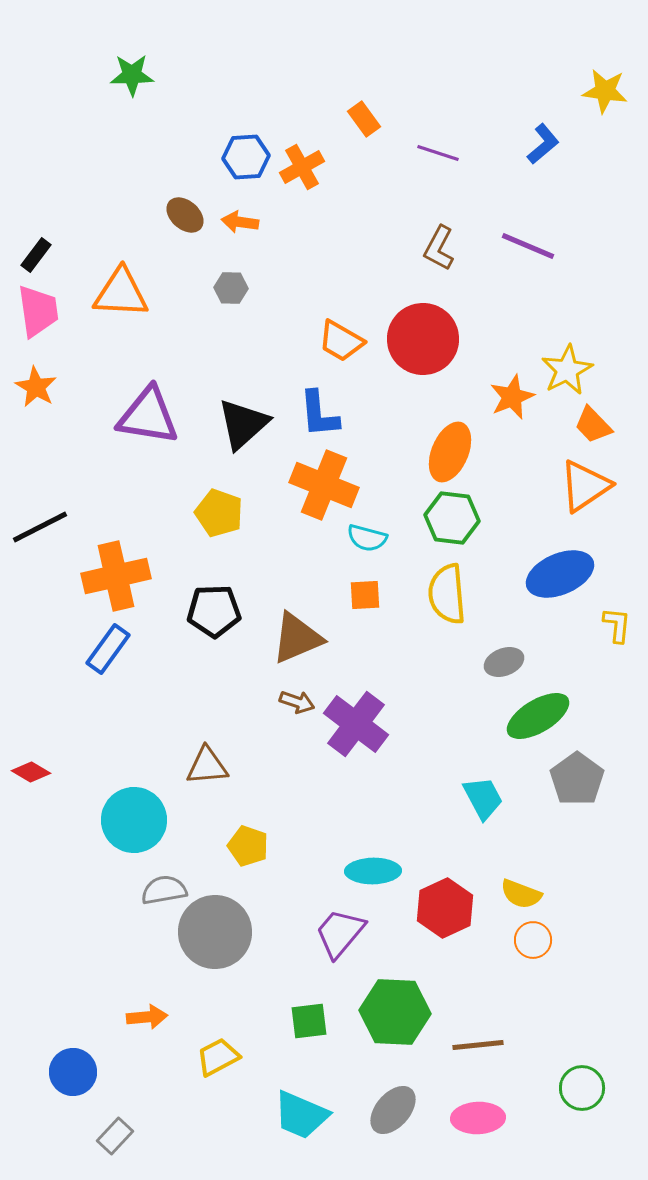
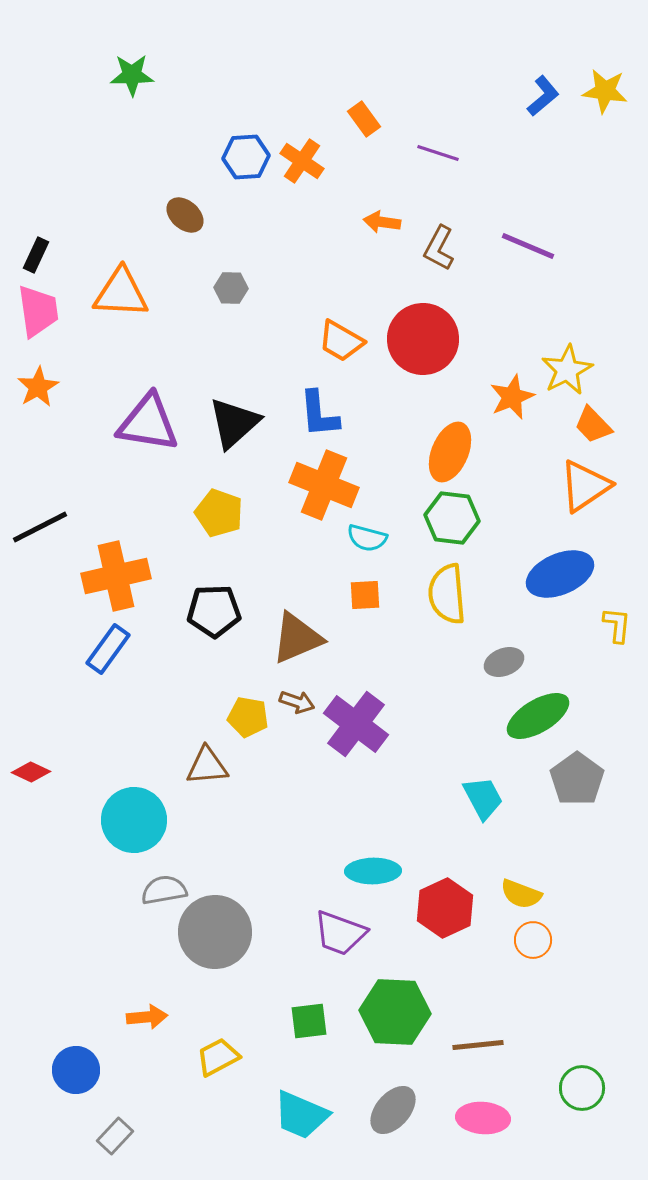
blue L-shape at (543, 144): moved 48 px up
orange cross at (302, 167): moved 6 px up; rotated 27 degrees counterclockwise
orange arrow at (240, 222): moved 142 px right
black rectangle at (36, 255): rotated 12 degrees counterclockwise
orange star at (36, 387): moved 2 px right; rotated 12 degrees clockwise
purple triangle at (148, 416): moved 7 px down
black triangle at (243, 424): moved 9 px left, 1 px up
red diamond at (31, 772): rotated 6 degrees counterclockwise
yellow pentagon at (248, 846): moved 129 px up; rotated 9 degrees counterclockwise
purple trapezoid at (340, 933): rotated 110 degrees counterclockwise
blue circle at (73, 1072): moved 3 px right, 2 px up
pink ellipse at (478, 1118): moved 5 px right; rotated 6 degrees clockwise
